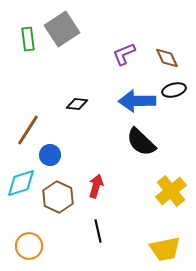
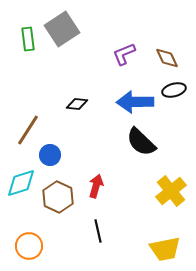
blue arrow: moved 2 px left, 1 px down
